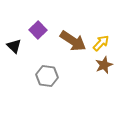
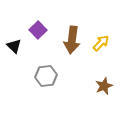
brown arrow: moved 1 px left, 1 px up; rotated 64 degrees clockwise
brown star: moved 21 px down
gray hexagon: moved 1 px left; rotated 15 degrees counterclockwise
